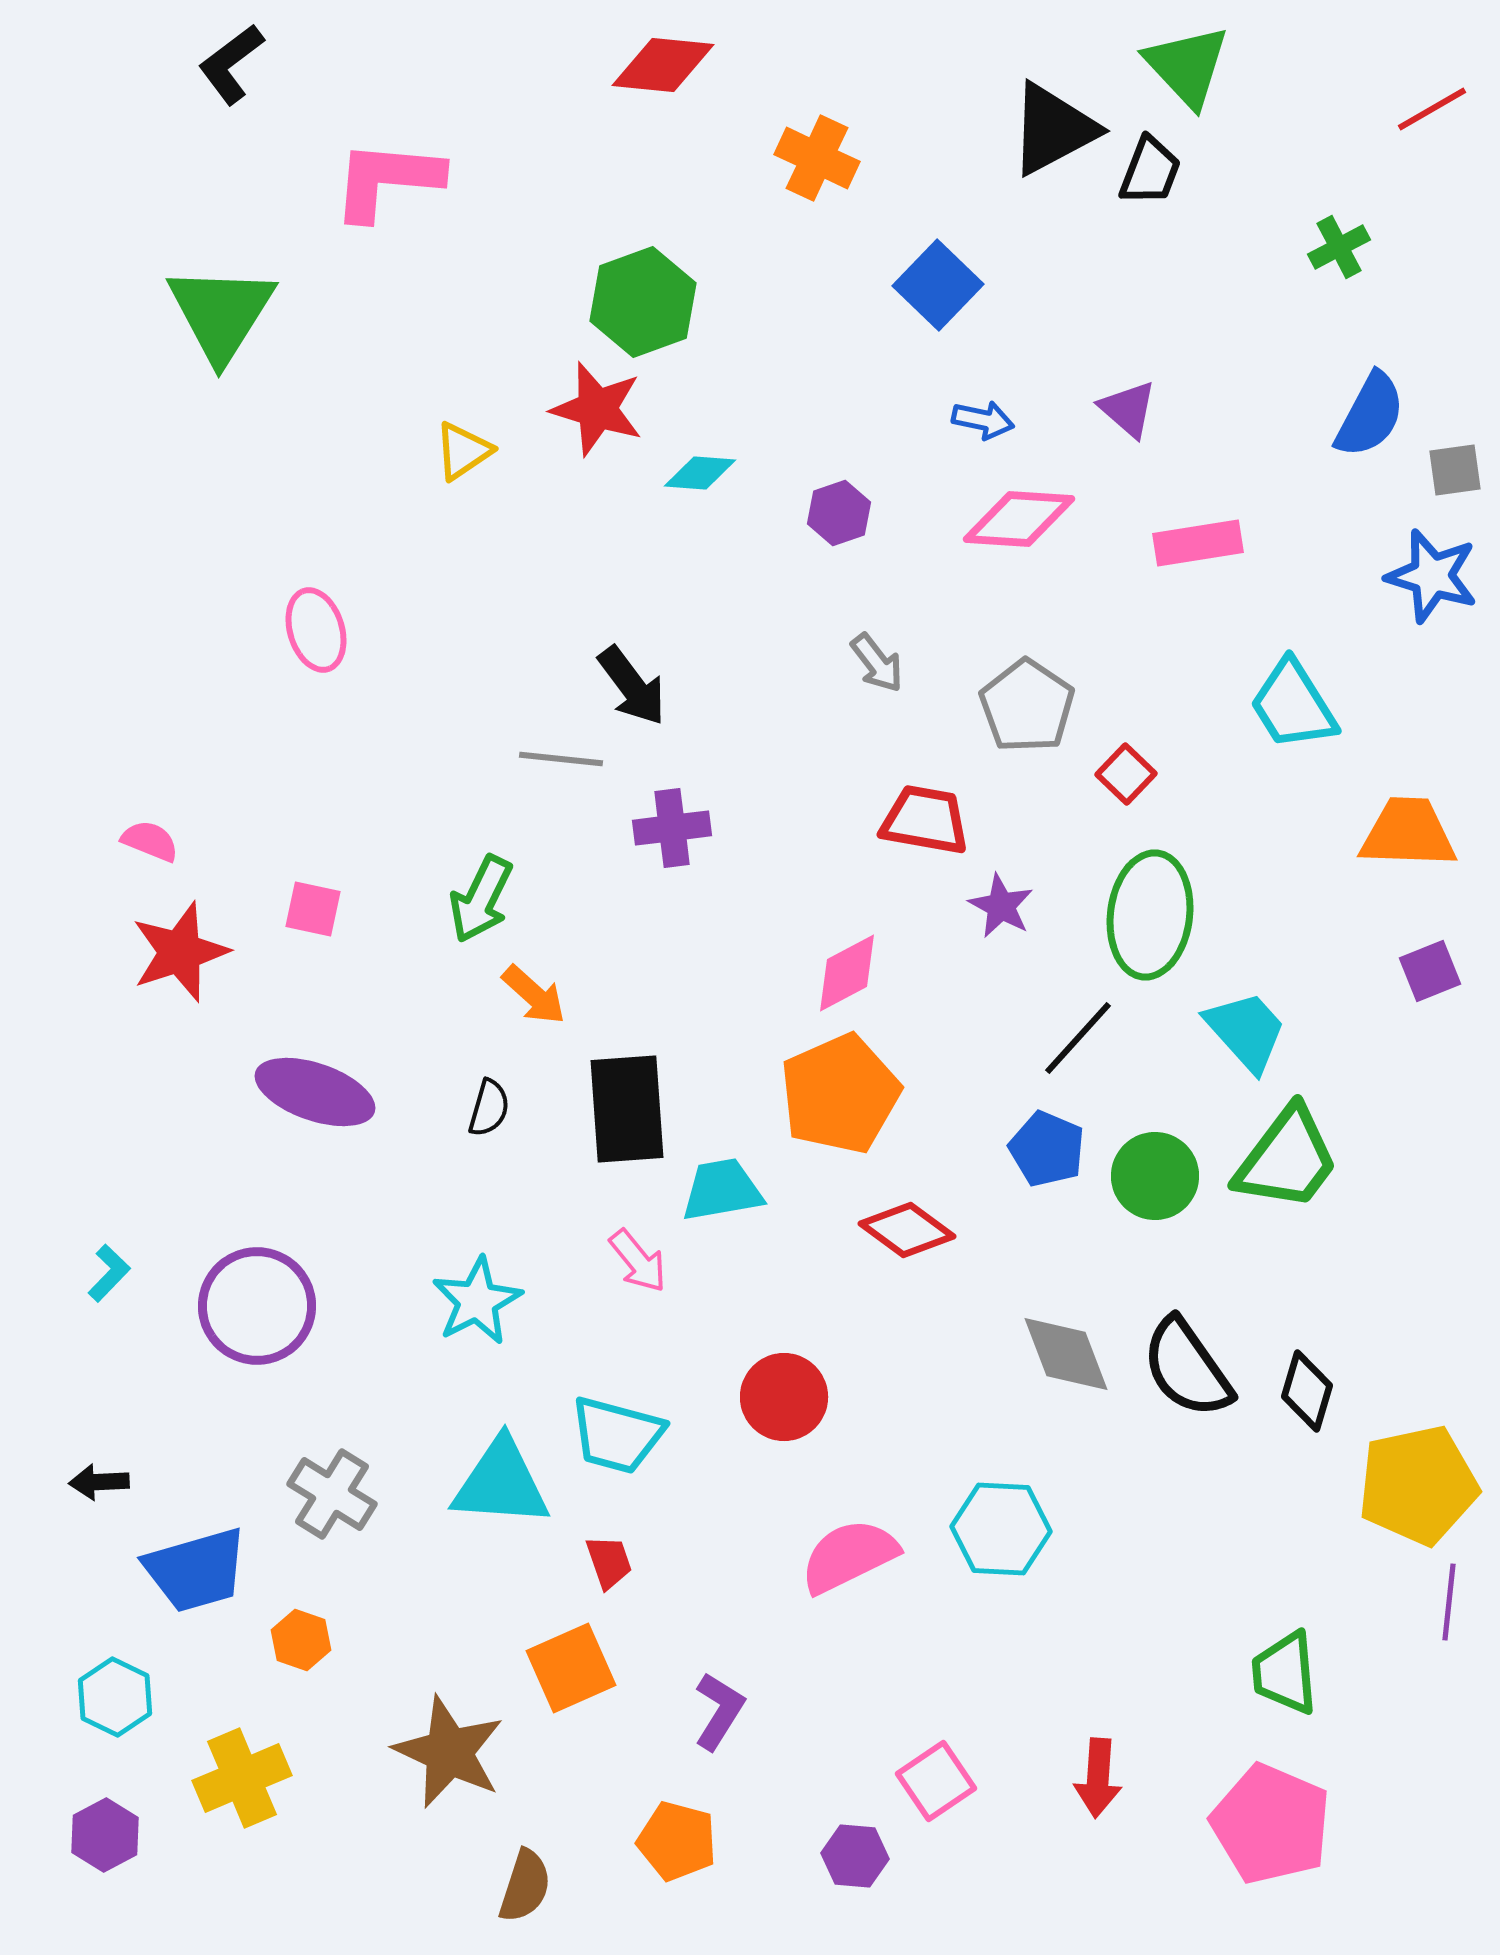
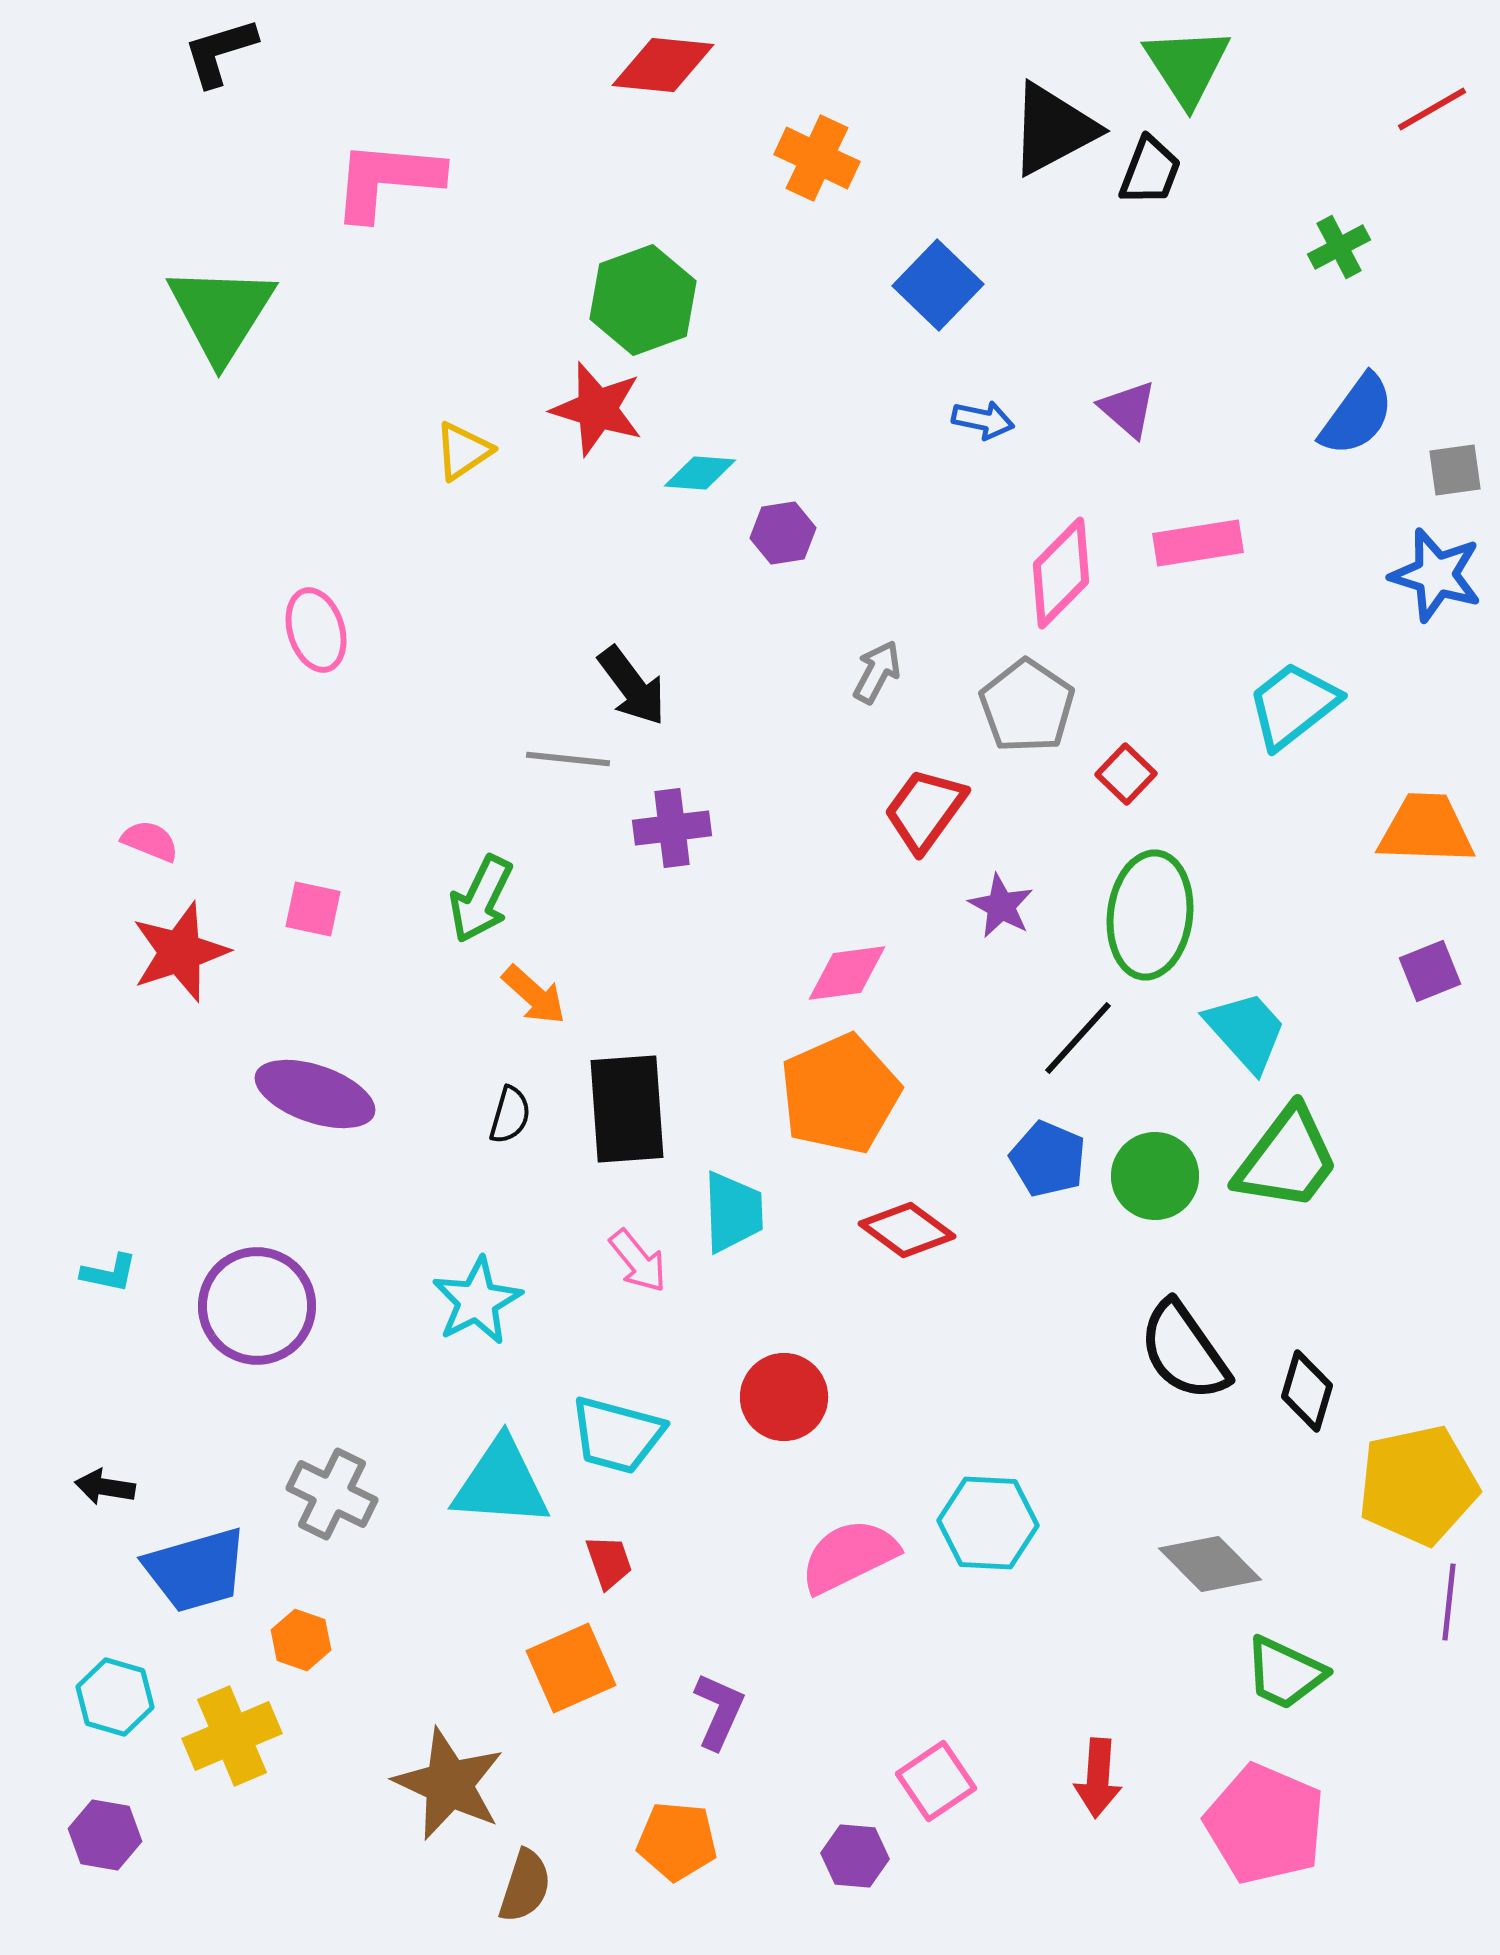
black L-shape at (231, 64): moved 11 px left, 12 px up; rotated 20 degrees clockwise
green triangle at (1187, 66): rotated 10 degrees clockwise
green hexagon at (643, 302): moved 2 px up
blue semicircle at (1370, 415): moved 13 px left; rotated 8 degrees clockwise
purple hexagon at (839, 513): moved 56 px left, 20 px down; rotated 10 degrees clockwise
pink diamond at (1019, 519): moved 42 px right, 54 px down; rotated 49 degrees counterclockwise
blue star at (1432, 576): moved 4 px right, 1 px up
gray arrow at (877, 663): moved 9 px down; rotated 114 degrees counterclockwise
cyan trapezoid at (1293, 705): rotated 84 degrees clockwise
gray line at (561, 759): moved 7 px right
red trapezoid at (925, 820): moved 10 px up; rotated 64 degrees counterclockwise
orange trapezoid at (1408, 833): moved 18 px right, 4 px up
pink diamond at (847, 973): rotated 20 degrees clockwise
purple ellipse at (315, 1092): moved 2 px down
black semicircle at (489, 1108): moved 21 px right, 7 px down
blue pentagon at (1047, 1149): moved 1 px right, 10 px down
cyan trapezoid at (722, 1190): moved 11 px right, 22 px down; rotated 98 degrees clockwise
cyan L-shape at (109, 1273): rotated 58 degrees clockwise
gray diamond at (1066, 1354): moved 144 px right, 210 px down; rotated 24 degrees counterclockwise
black semicircle at (1187, 1368): moved 3 px left, 17 px up
black arrow at (99, 1482): moved 6 px right, 5 px down; rotated 12 degrees clockwise
gray cross at (332, 1494): rotated 6 degrees counterclockwise
cyan hexagon at (1001, 1529): moved 13 px left, 6 px up
green trapezoid at (1285, 1673): rotated 60 degrees counterclockwise
cyan hexagon at (115, 1697): rotated 10 degrees counterclockwise
purple L-shape at (719, 1711): rotated 8 degrees counterclockwise
brown star at (449, 1752): moved 32 px down
yellow cross at (242, 1778): moved 10 px left, 42 px up
pink pentagon at (1271, 1824): moved 6 px left
purple hexagon at (105, 1835): rotated 22 degrees counterclockwise
orange pentagon at (677, 1841): rotated 10 degrees counterclockwise
